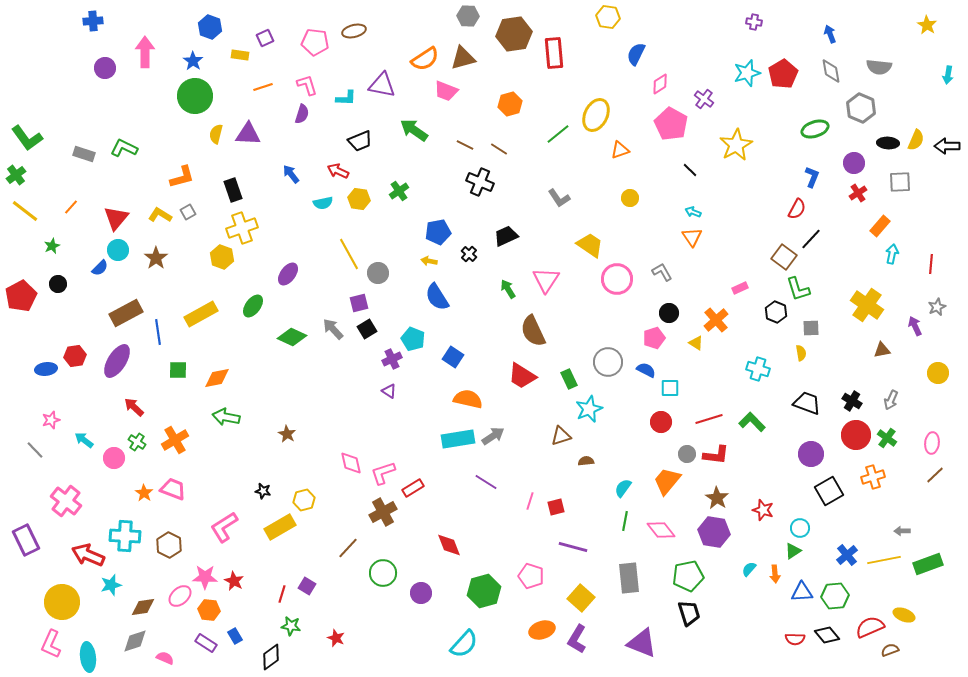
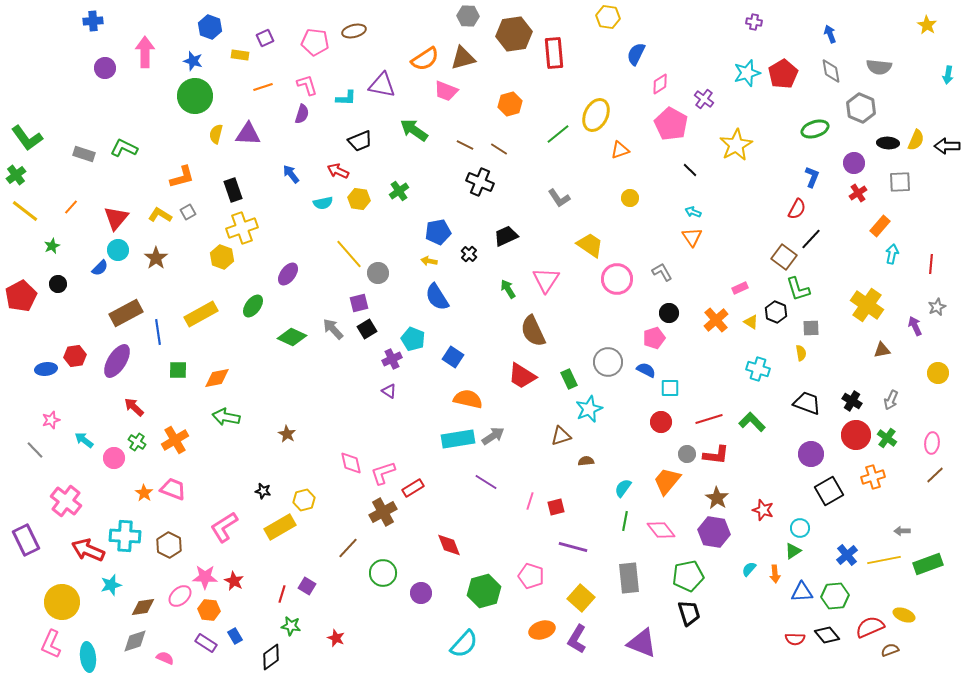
blue star at (193, 61): rotated 18 degrees counterclockwise
yellow line at (349, 254): rotated 12 degrees counterclockwise
yellow triangle at (696, 343): moved 55 px right, 21 px up
red arrow at (88, 555): moved 5 px up
